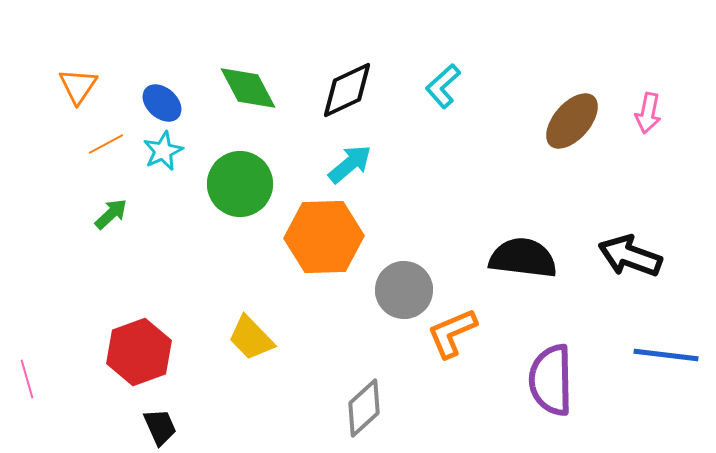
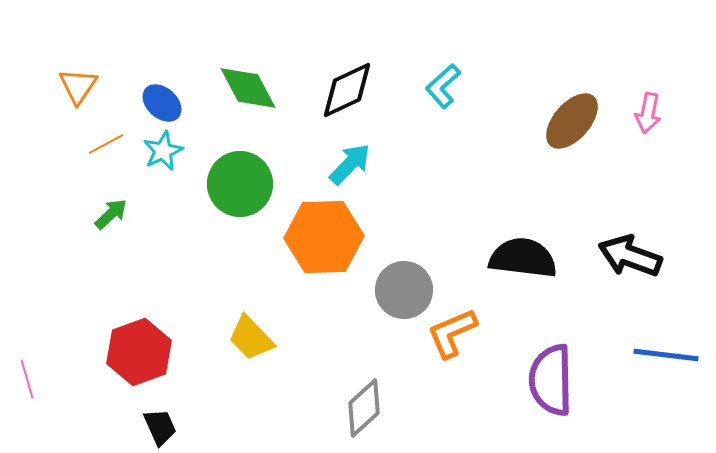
cyan arrow: rotated 6 degrees counterclockwise
